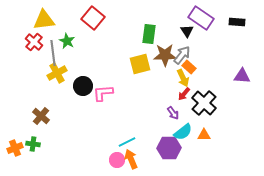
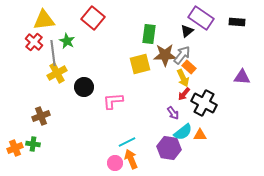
black triangle: rotated 24 degrees clockwise
purple triangle: moved 1 px down
black circle: moved 1 px right, 1 px down
pink L-shape: moved 10 px right, 8 px down
black cross: rotated 15 degrees counterclockwise
brown cross: rotated 30 degrees clockwise
orange triangle: moved 4 px left
purple hexagon: rotated 10 degrees clockwise
pink circle: moved 2 px left, 3 px down
